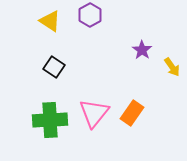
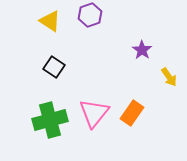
purple hexagon: rotated 10 degrees clockwise
yellow arrow: moved 3 px left, 10 px down
green cross: rotated 12 degrees counterclockwise
